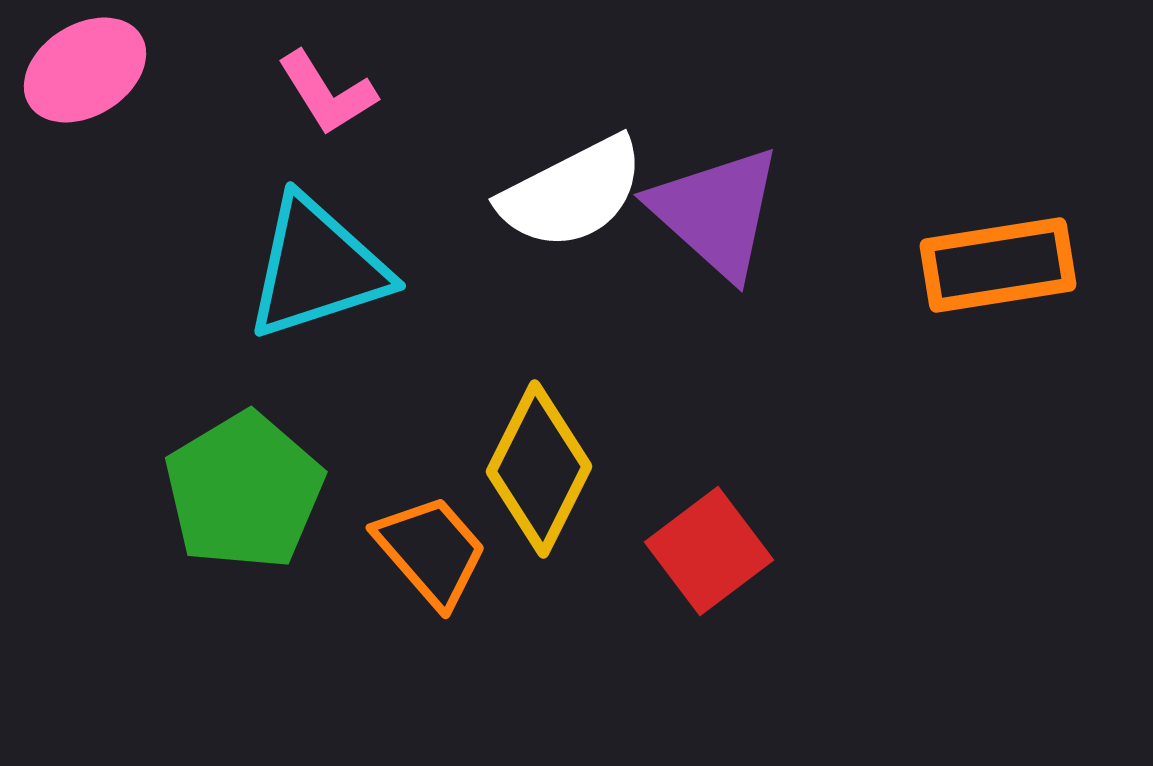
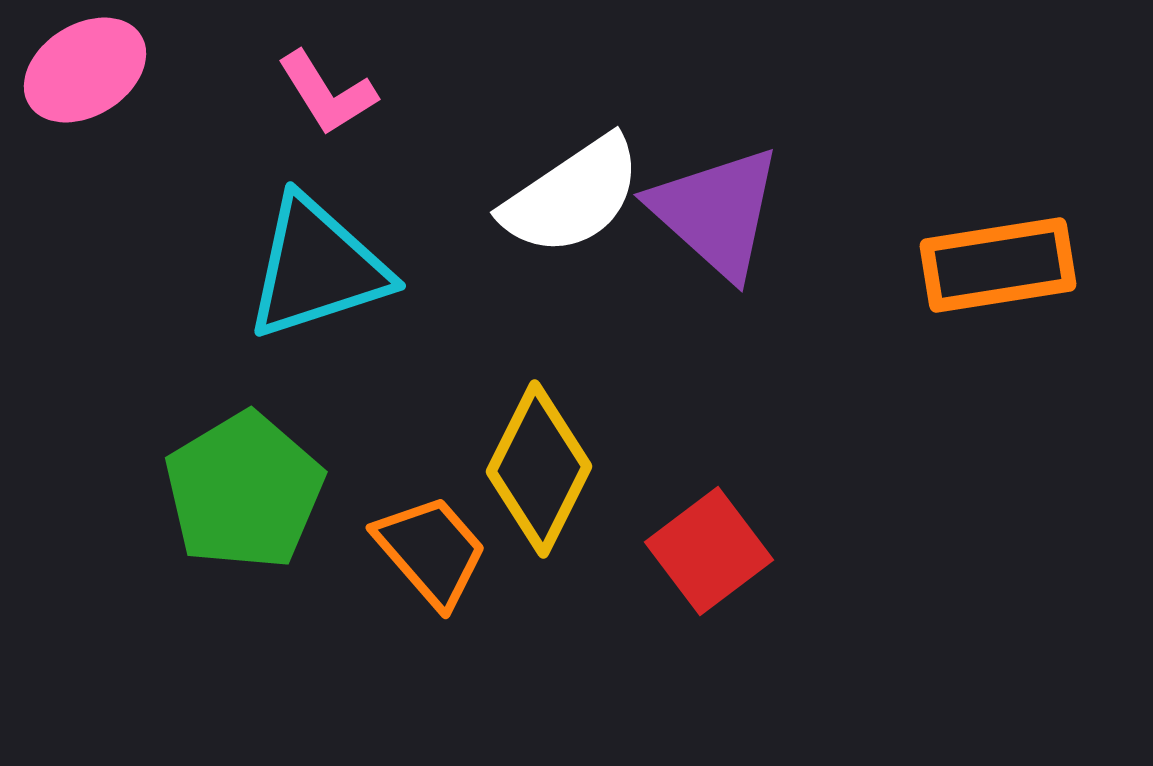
white semicircle: moved 3 px down; rotated 7 degrees counterclockwise
